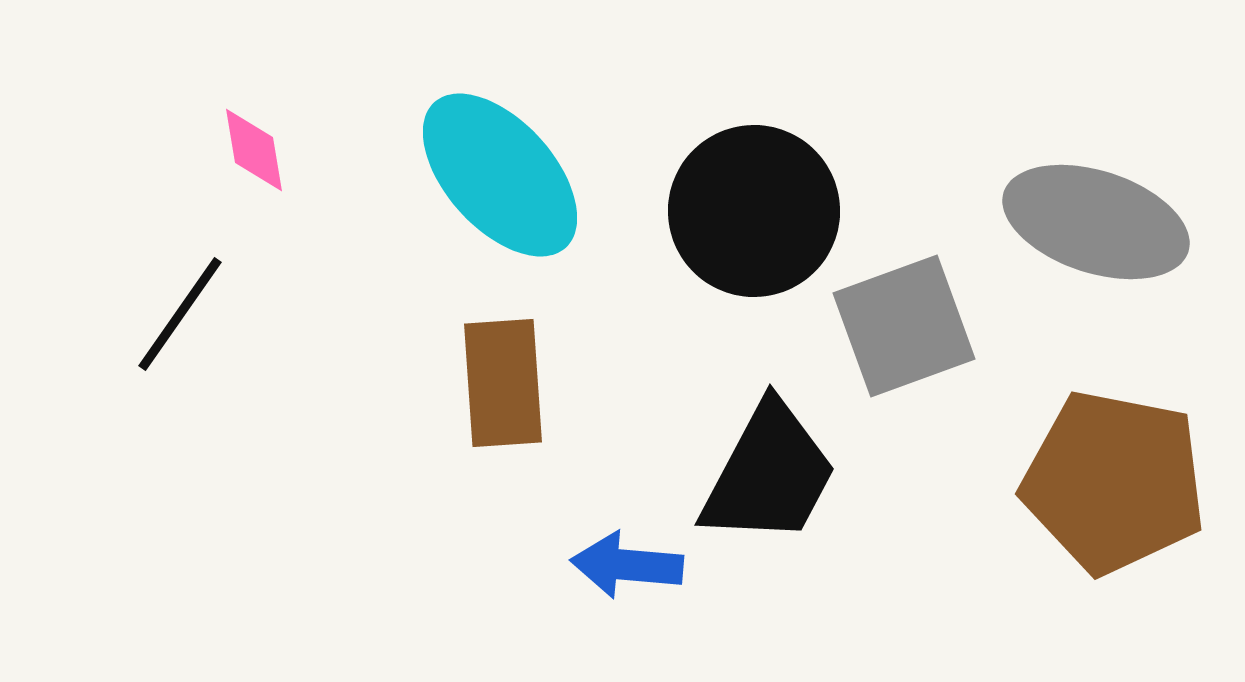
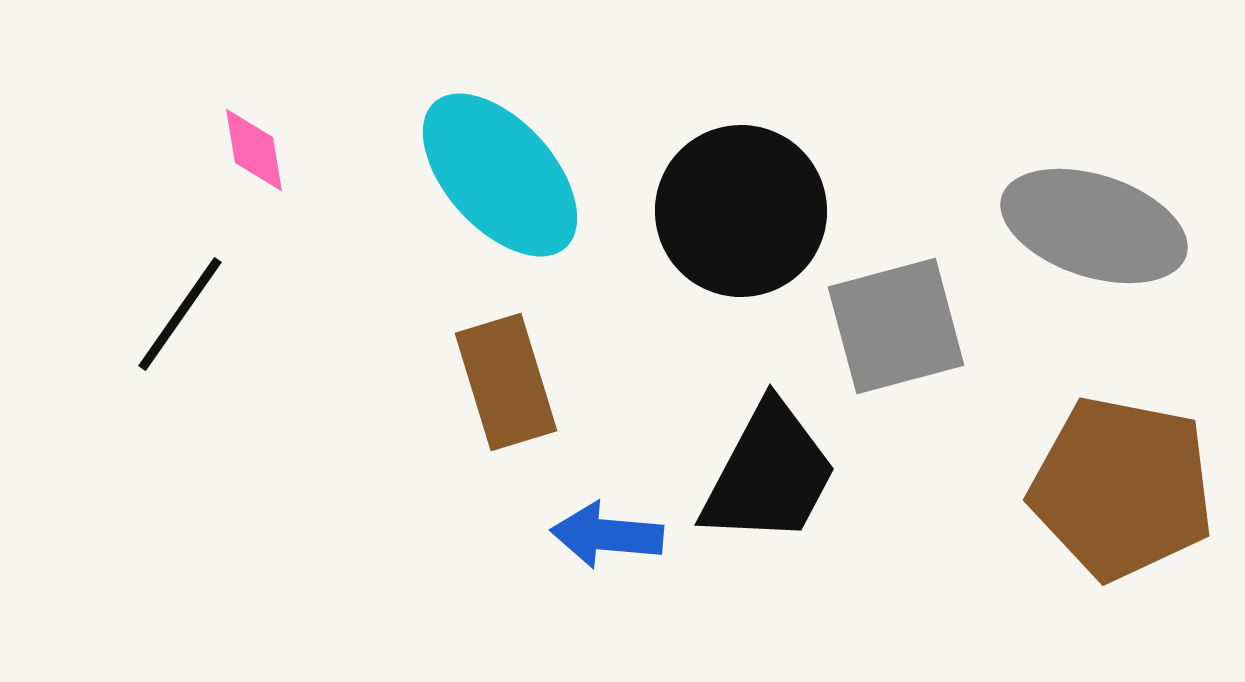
black circle: moved 13 px left
gray ellipse: moved 2 px left, 4 px down
gray square: moved 8 px left; rotated 5 degrees clockwise
brown rectangle: moved 3 px right, 1 px up; rotated 13 degrees counterclockwise
brown pentagon: moved 8 px right, 6 px down
blue arrow: moved 20 px left, 30 px up
